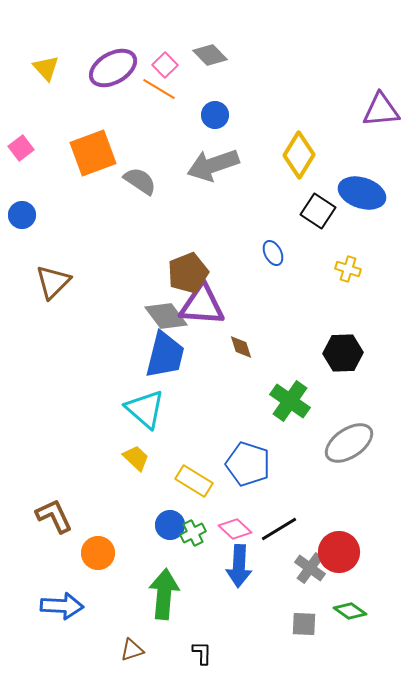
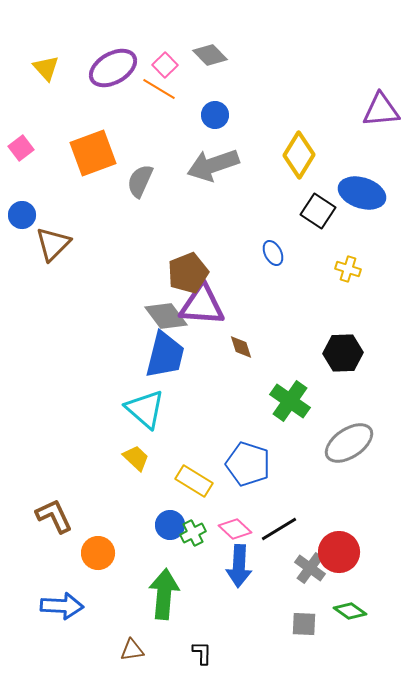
gray semicircle at (140, 181): rotated 100 degrees counterclockwise
brown triangle at (53, 282): moved 38 px up
brown triangle at (132, 650): rotated 10 degrees clockwise
